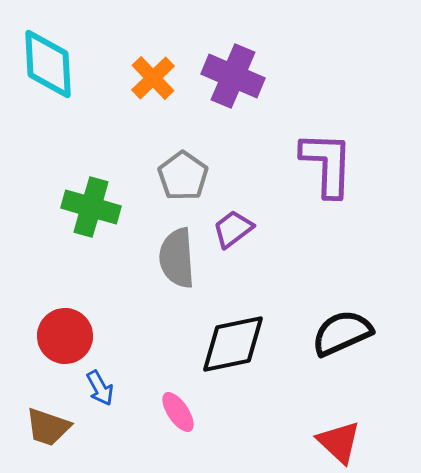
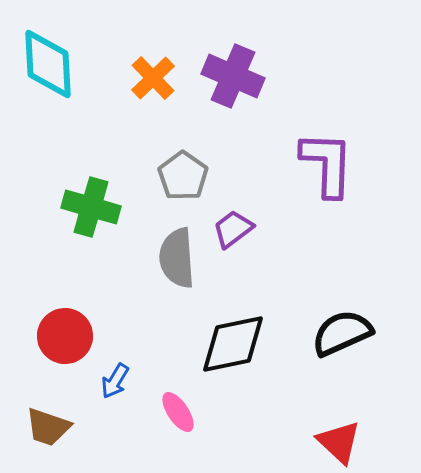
blue arrow: moved 15 px right, 7 px up; rotated 60 degrees clockwise
